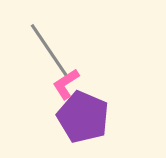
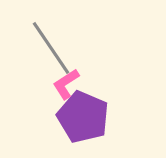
gray line: moved 2 px right, 2 px up
